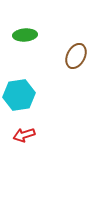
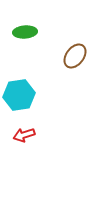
green ellipse: moved 3 px up
brown ellipse: moved 1 px left; rotated 10 degrees clockwise
